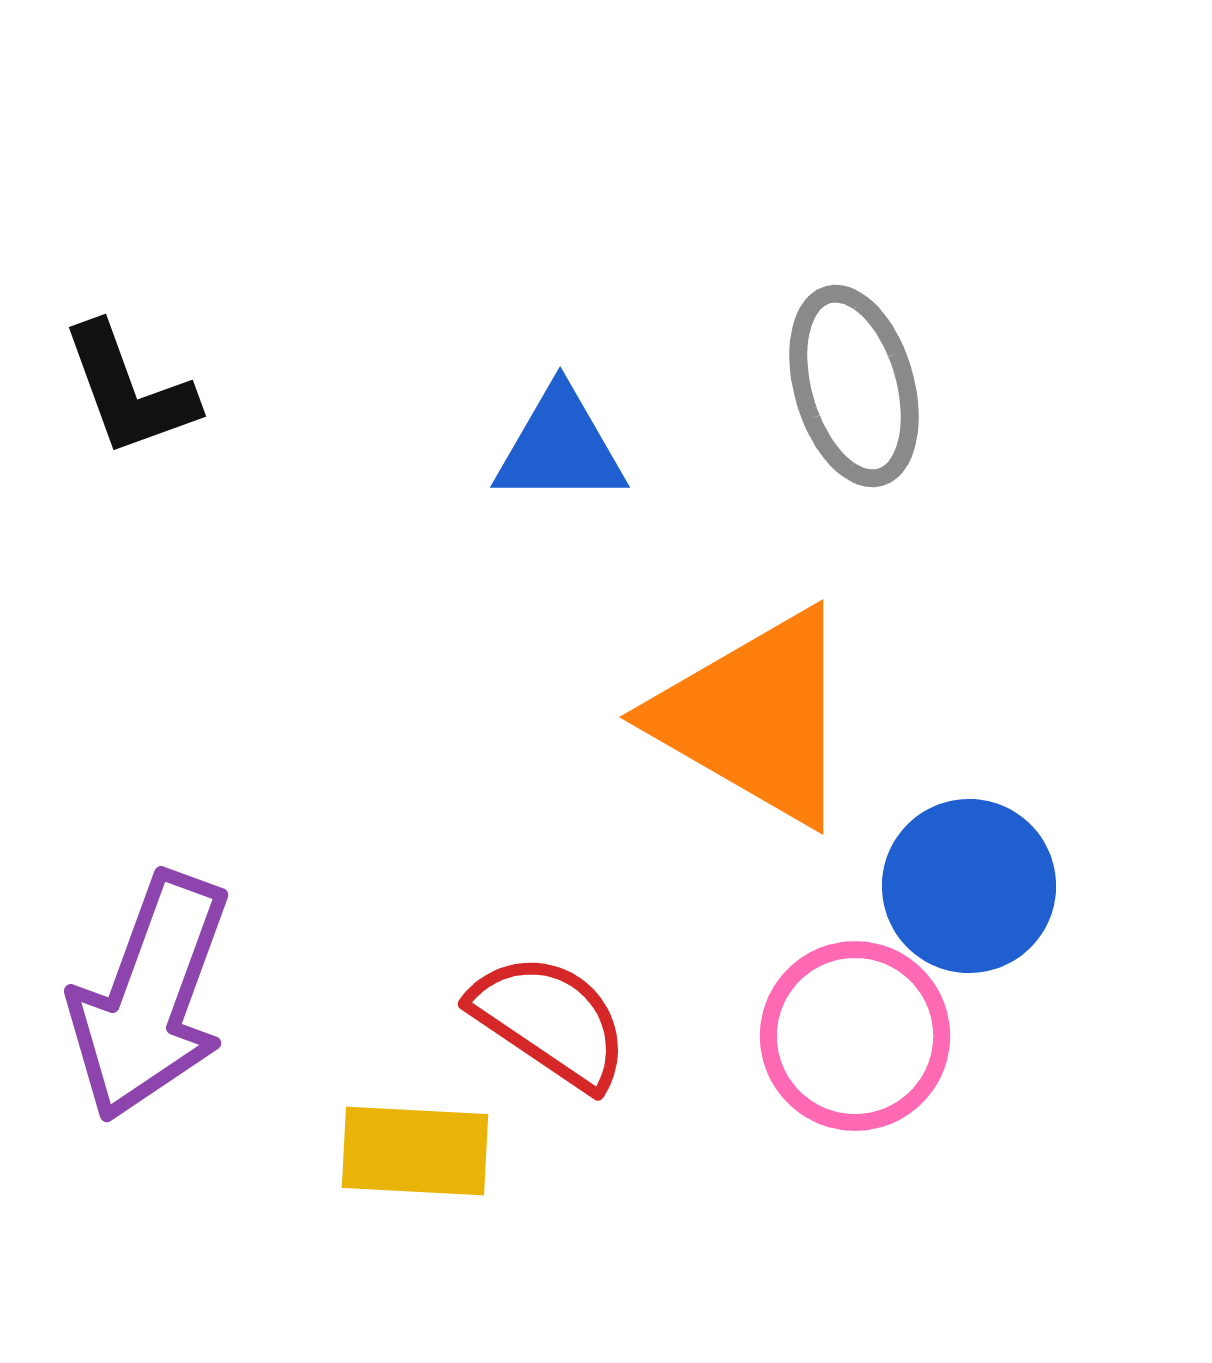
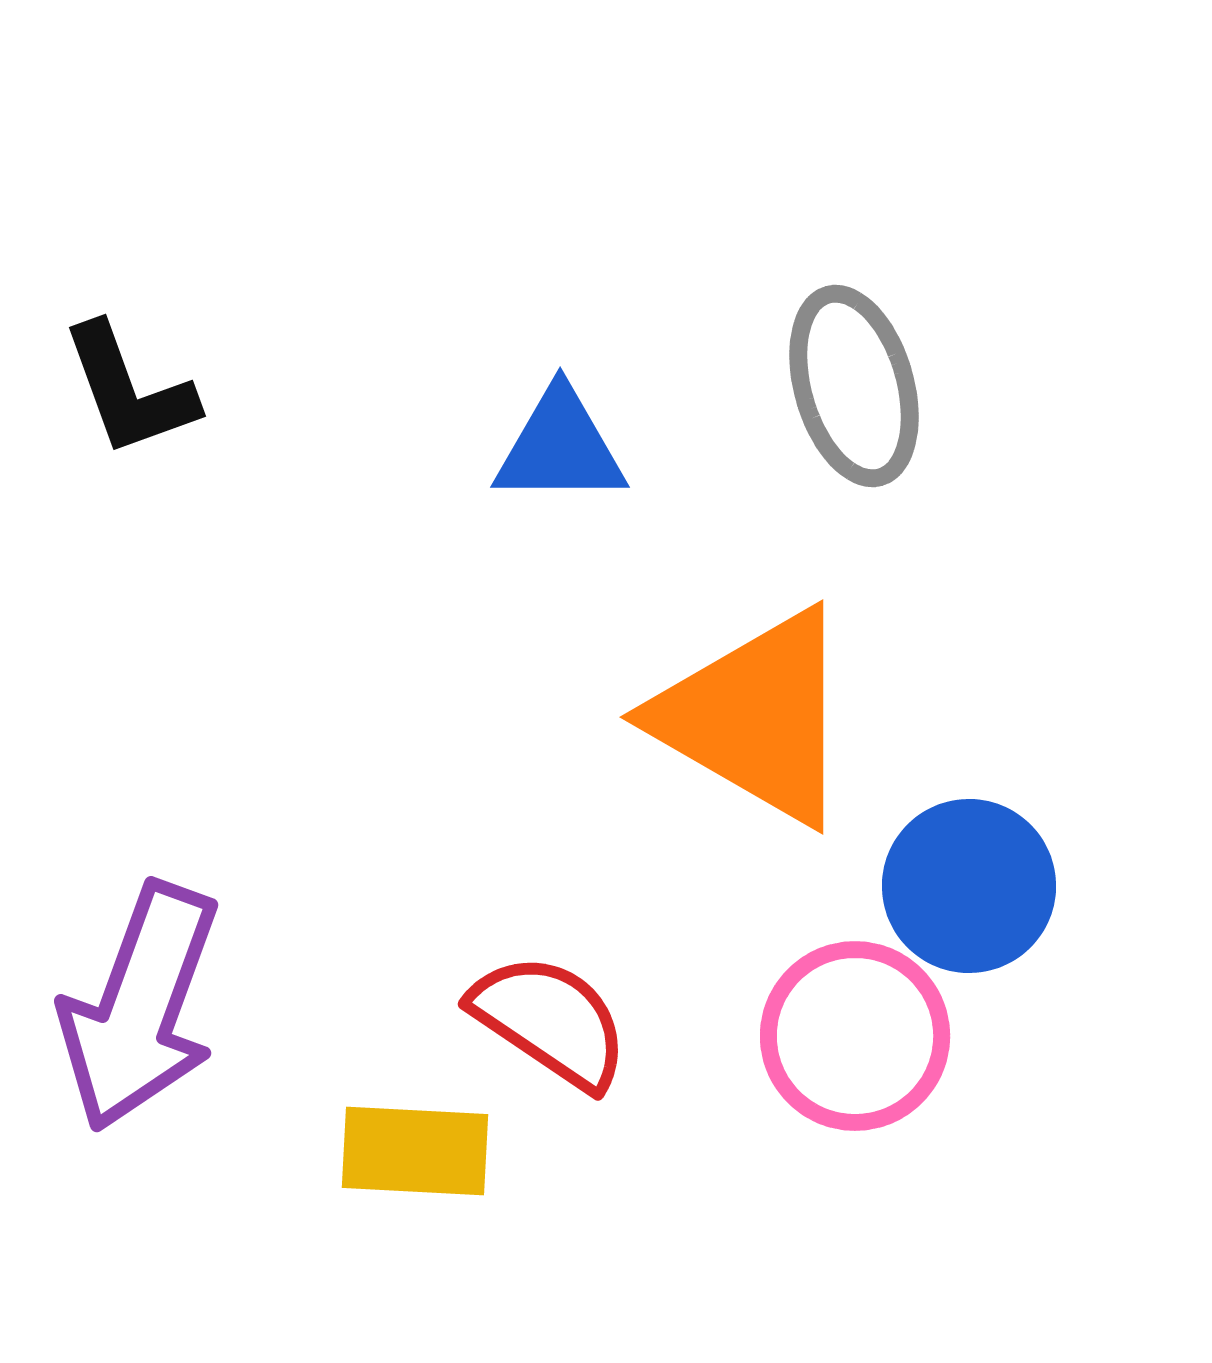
purple arrow: moved 10 px left, 10 px down
